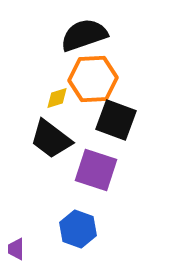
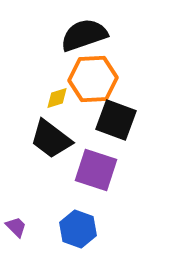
purple trapezoid: moved 22 px up; rotated 135 degrees clockwise
